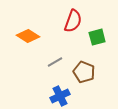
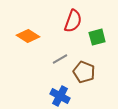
gray line: moved 5 px right, 3 px up
blue cross: rotated 36 degrees counterclockwise
